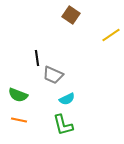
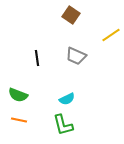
gray trapezoid: moved 23 px right, 19 px up
